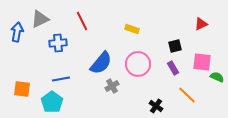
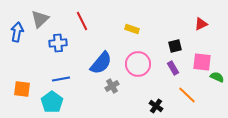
gray triangle: rotated 18 degrees counterclockwise
